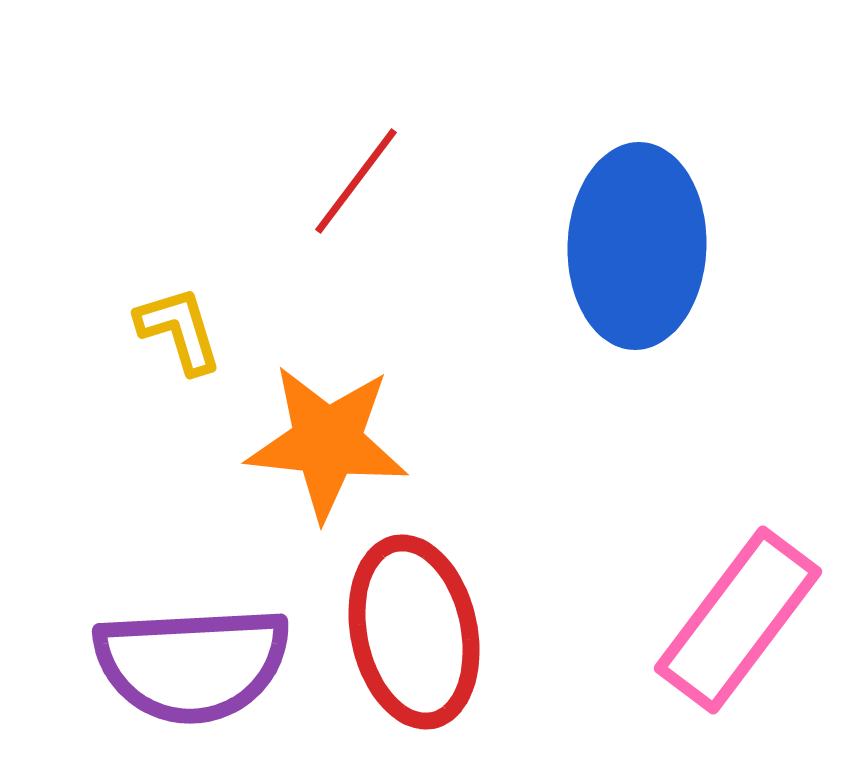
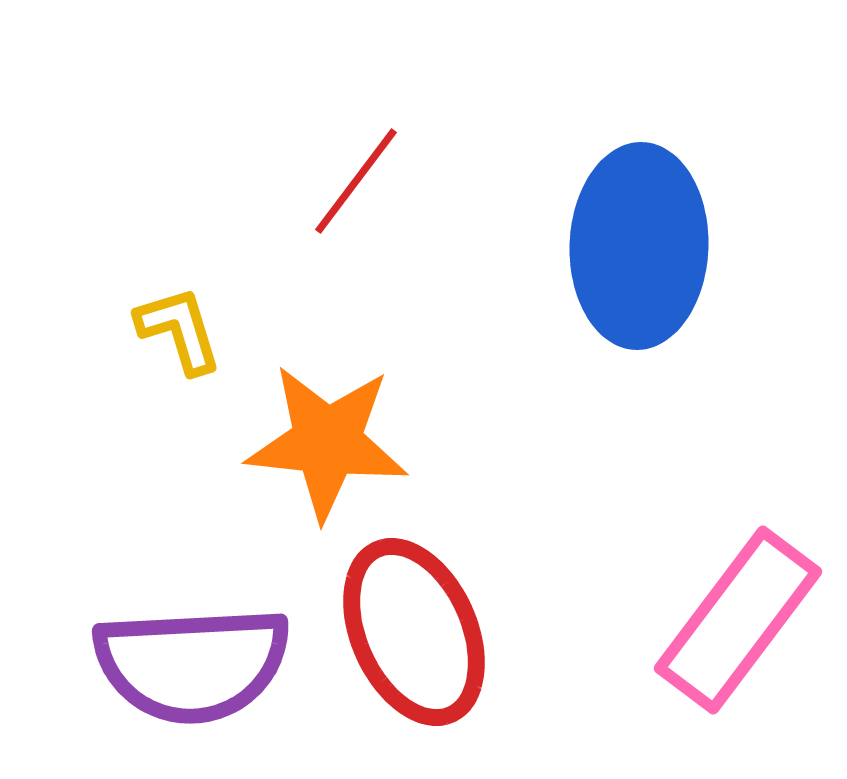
blue ellipse: moved 2 px right
red ellipse: rotated 12 degrees counterclockwise
